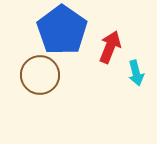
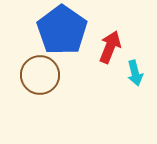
cyan arrow: moved 1 px left
